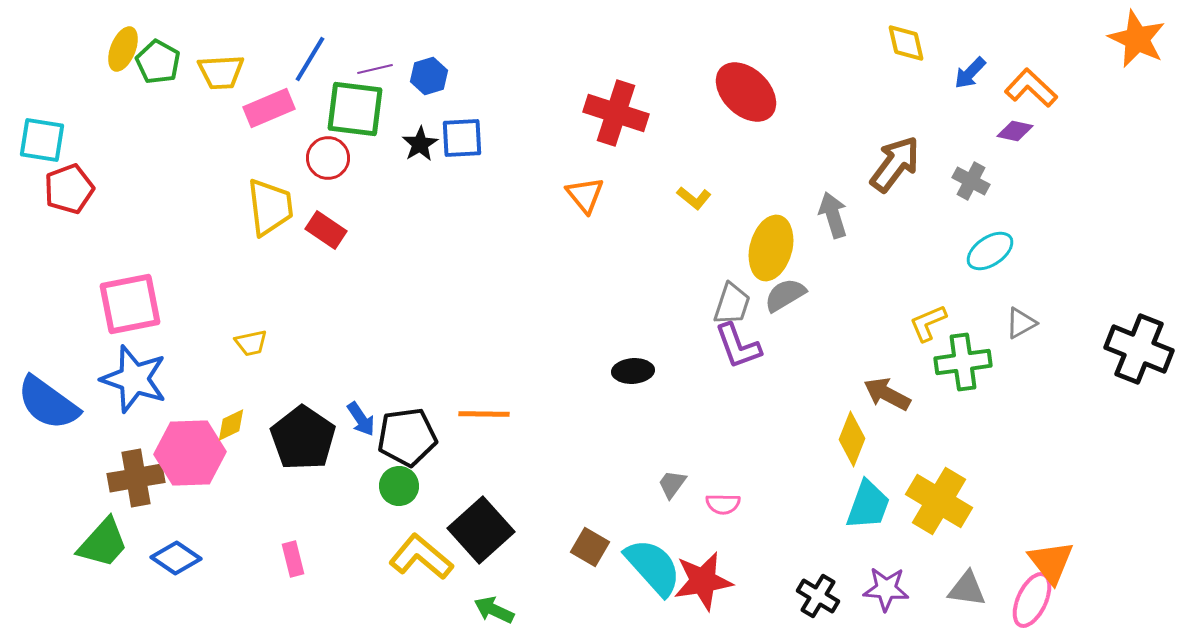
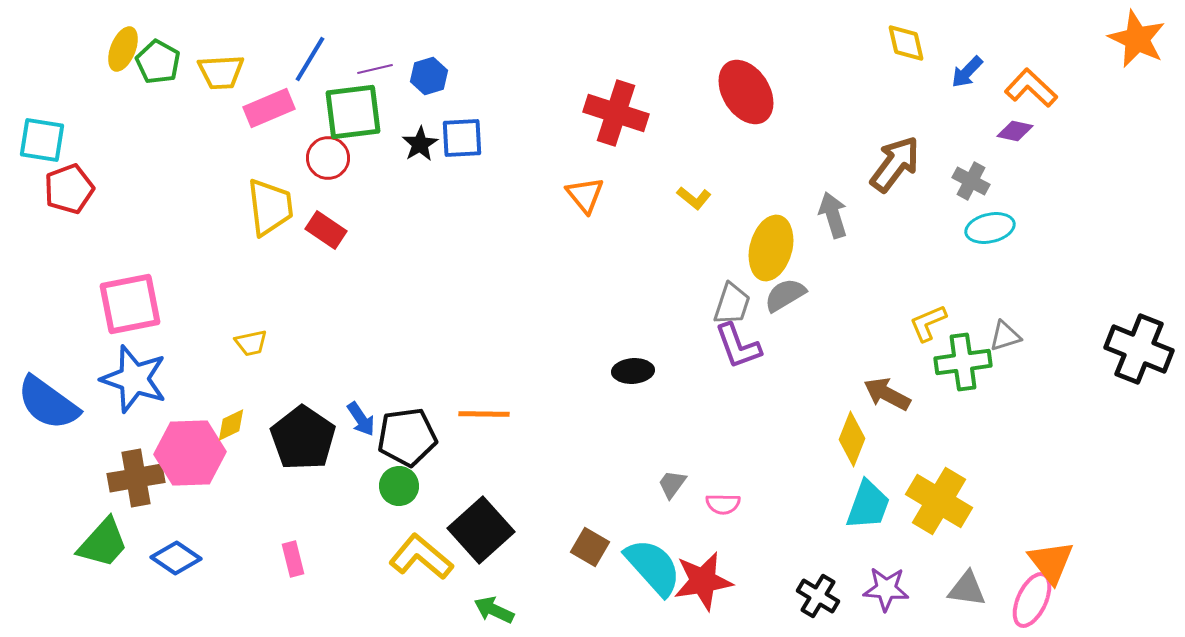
blue arrow at (970, 73): moved 3 px left, 1 px up
red ellipse at (746, 92): rotated 14 degrees clockwise
green square at (355, 109): moved 2 px left, 3 px down; rotated 14 degrees counterclockwise
cyan ellipse at (990, 251): moved 23 px up; rotated 21 degrees clockwise
gray triangle at (1021, 323): moved 16 px left, 13 px down; rotated 12 degrees clockwise
